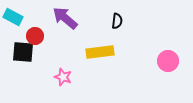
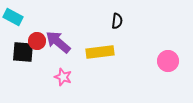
purple arrow: moved 7 px left, 24 px down
red circle: moved 2 px right, 5 px down
